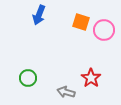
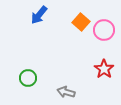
blue arrow: rotated 18 degrees clockwise
orange square: rotated 24 degrees clockwise
red star: moved 13 px right, 9 px up
